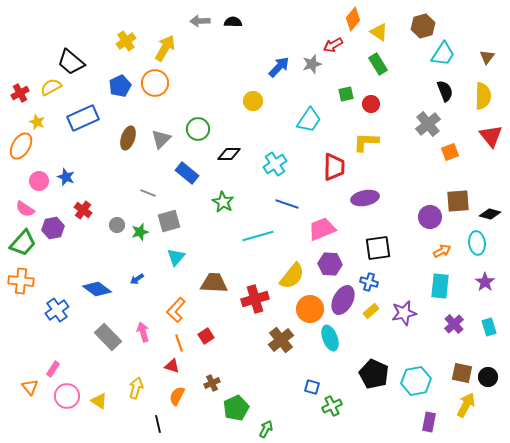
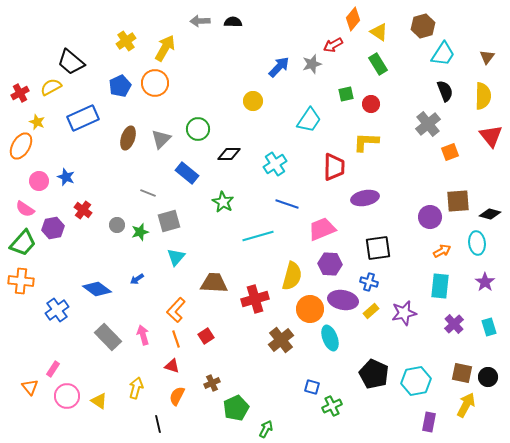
yellow semicircle at (292, 276): rotated 24 degrees counterclockwise
purple ellipse at (343, 300): rotated 72 degrees clockwise
pink arrow at (143, 332): moved 3 px down
orange line at (179, 343): moved 3 px left, 4 px up
